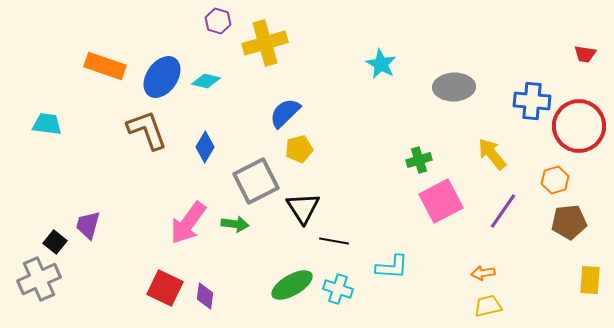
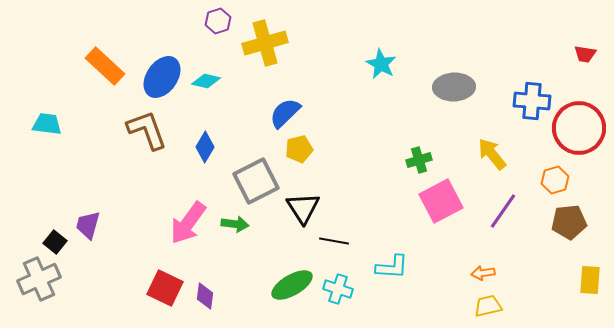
purple hexagon: rotated 25 degrees clockwise
orange rectangle: rotated 24 degrees clockwise
red circle: moved 2 px down
